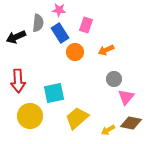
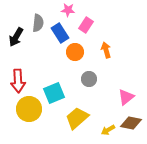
pink star: moved 9 px right
pink rectangle: rotated 14 degrees clockwise
black arrow: rotated 36 degrees counterclockwise
orange arrow: rotated 98 degrees clockwise
gray circle: moved 25 px left
cyan square: rotated 10 degrees counterclockwise
pink triangle: rotated 12 degrees clockwise
yellow circle: moved 1 px left, 7 px up
